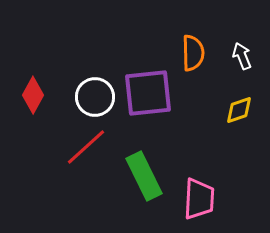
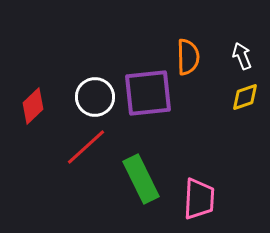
orange semicircle: moved 5 px left, 4 px down
red diamond: moved 11 px down; rotated 18 degrees clockwise
yellow diamond: moved 6 px right, 13 px up
green rectangle: moved 3 px left, 3 px down
